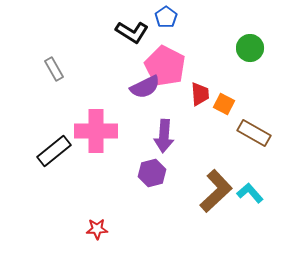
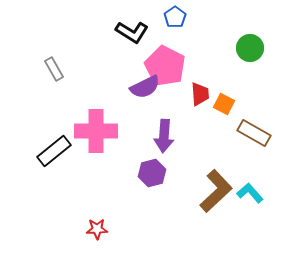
blue pentagon: moved 9 px right
